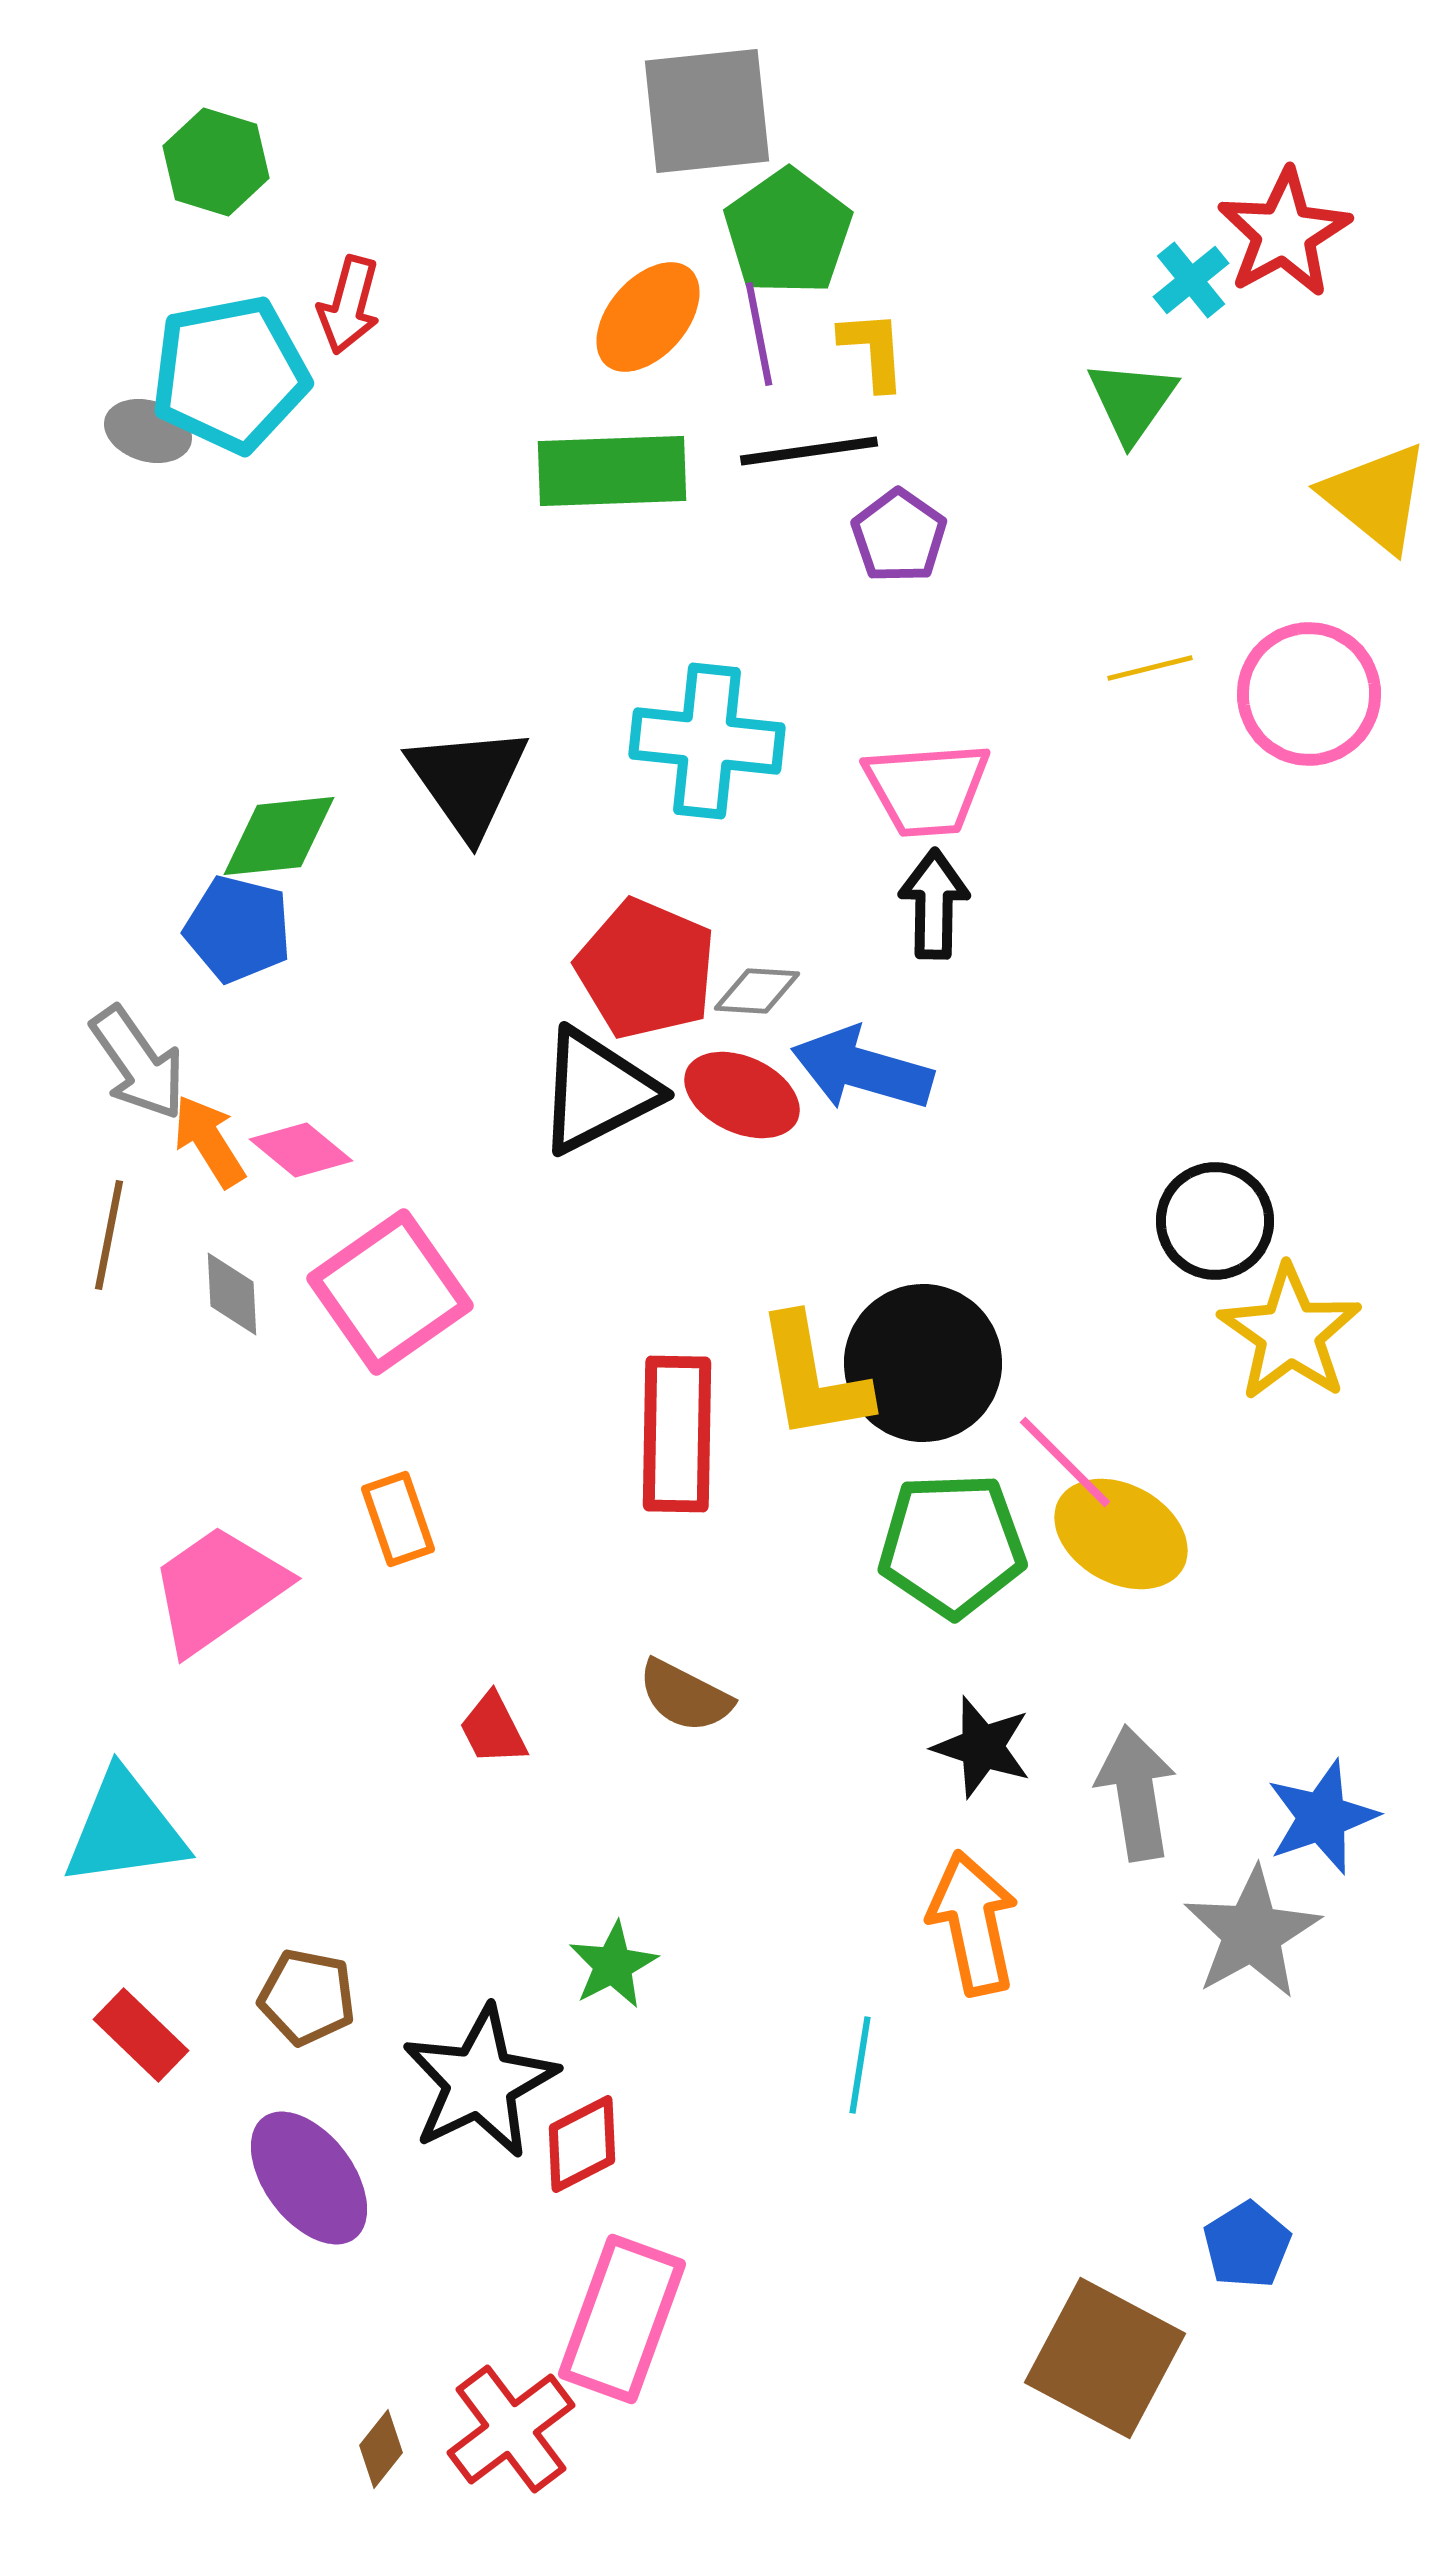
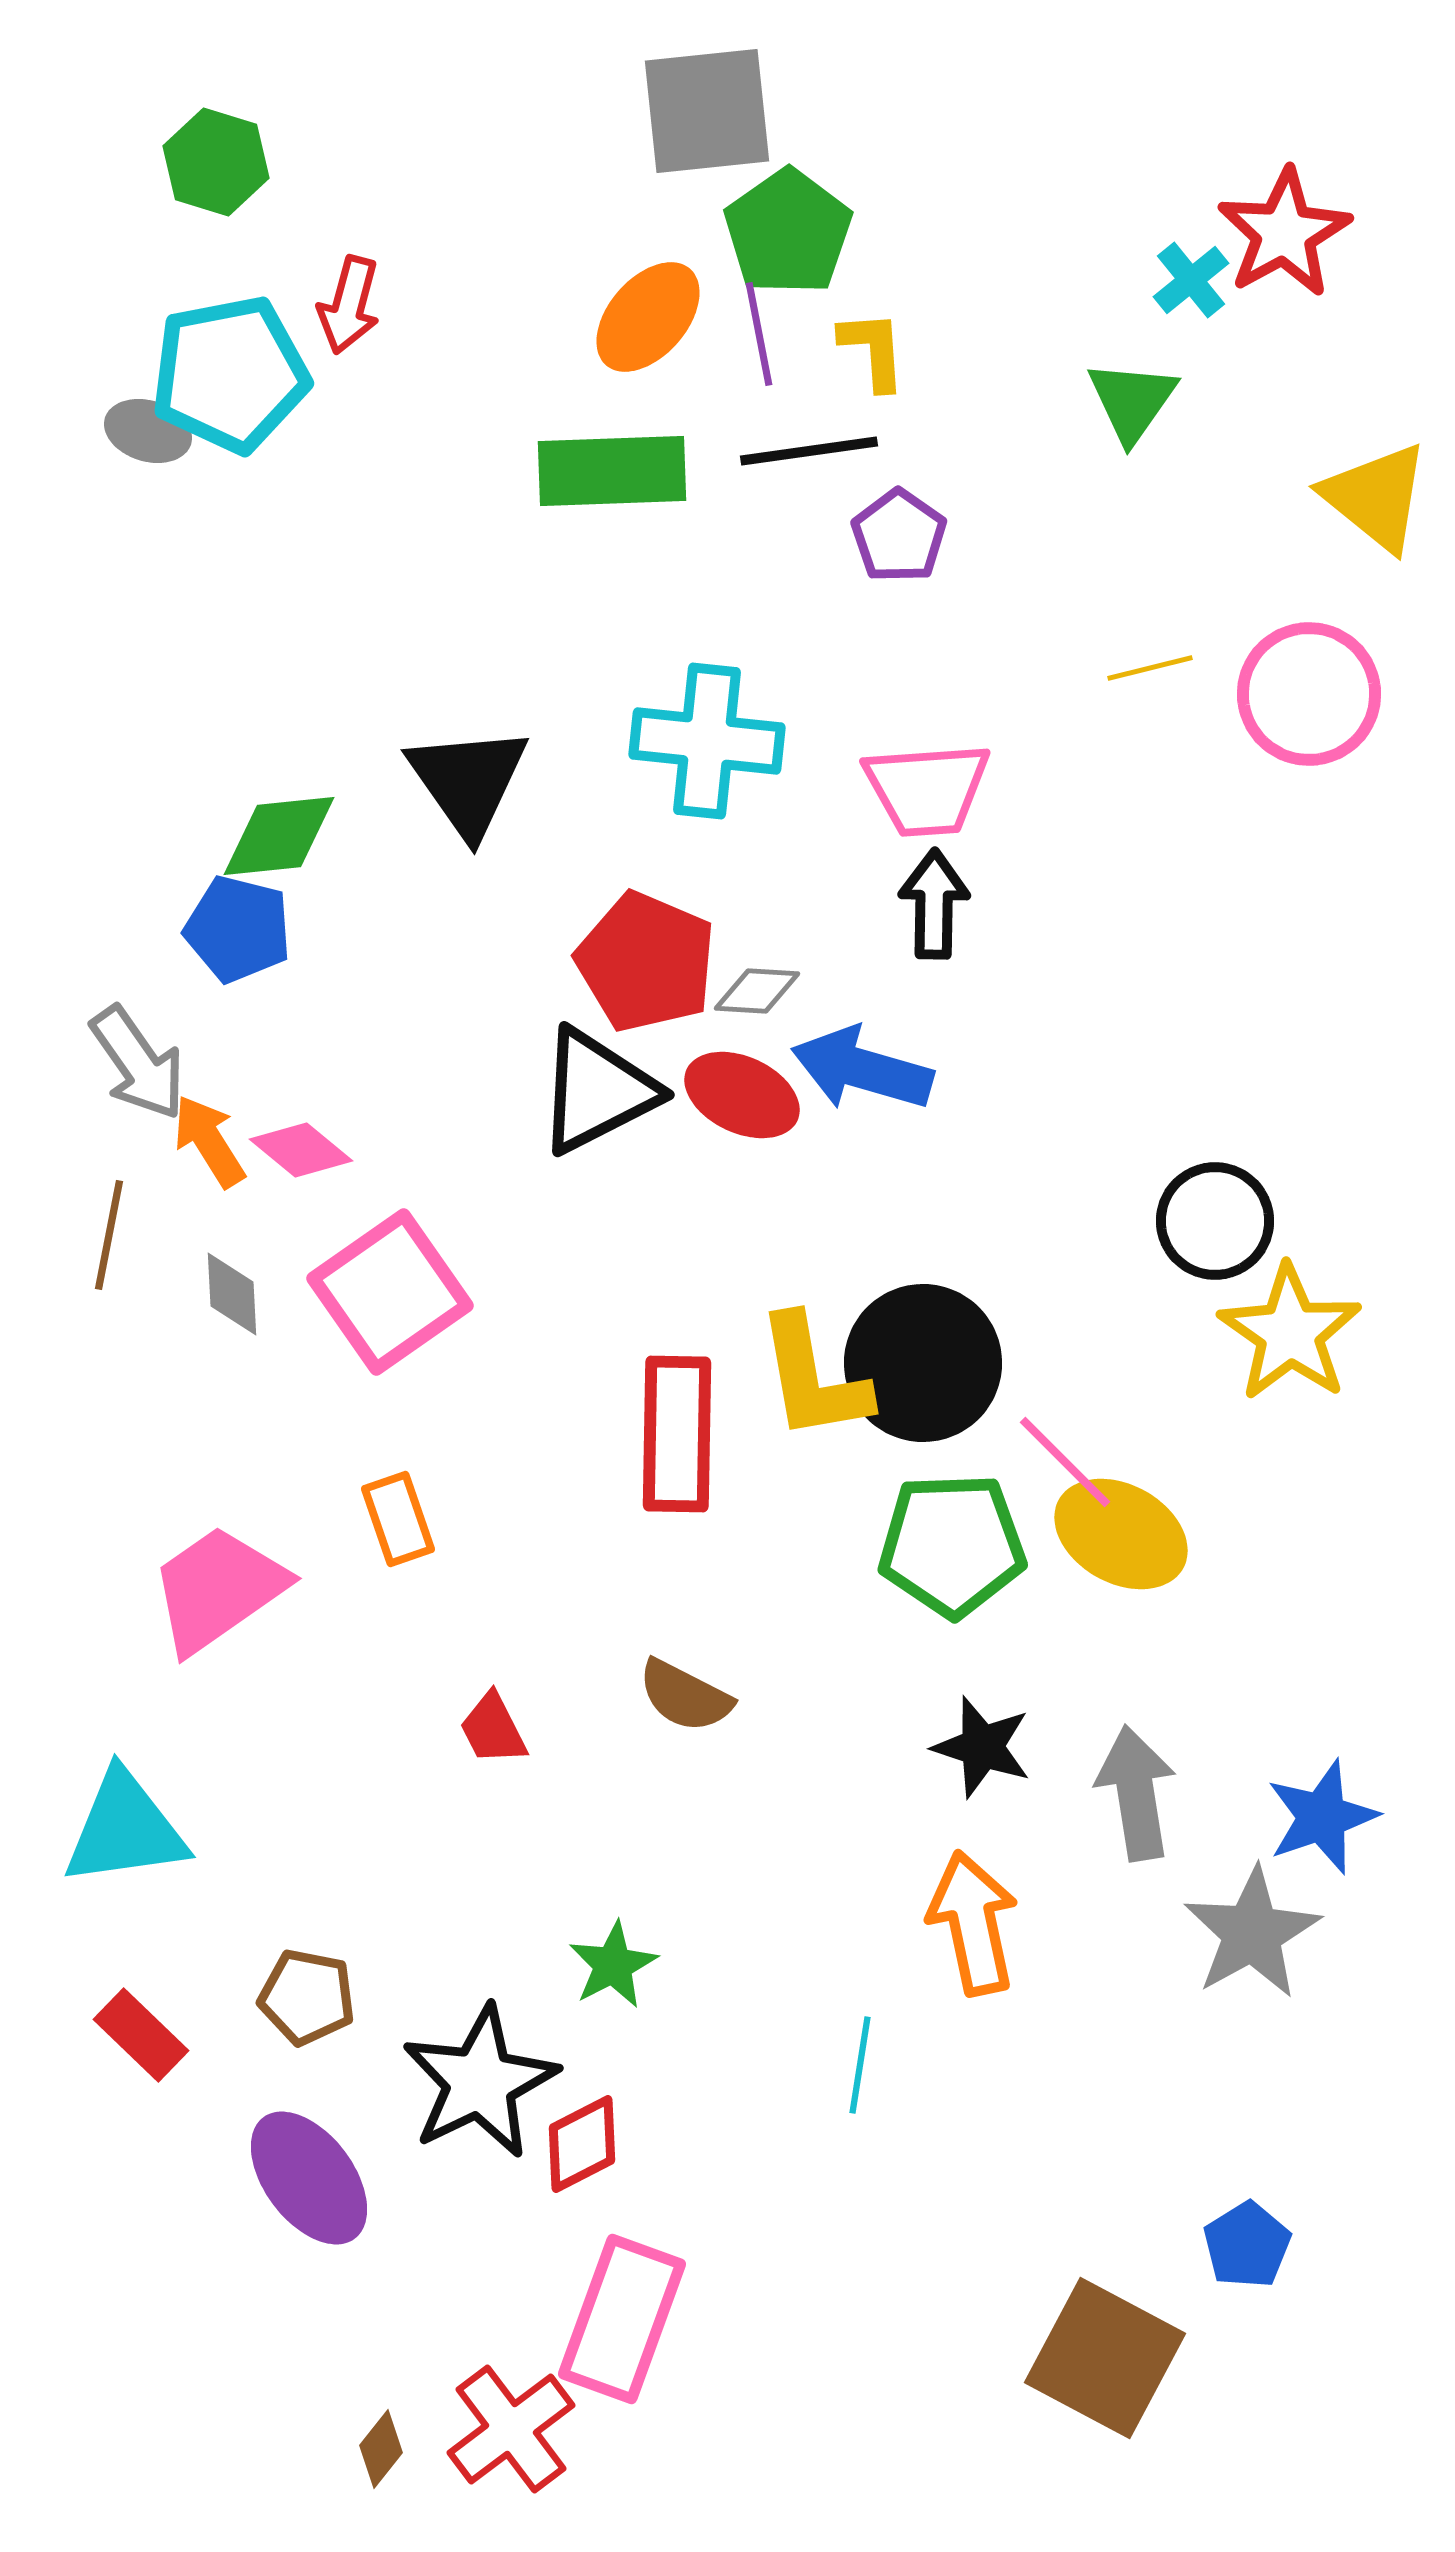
red pentagon at (646, 969): moved 7 px up
